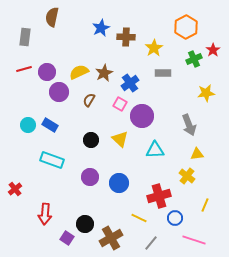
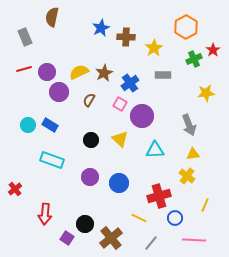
gray rectangle at (25, 37): rotated 30 degrees counterclockwise
gray rectangle at (163, 73): moved 2 px down
yellow triangle at (197, 154): moved 4 px left
brown cross at (111, 238): rotated 10 degrees counterclockwise
pink line at (194, 240): rotated 15 degrees counterclockwise
